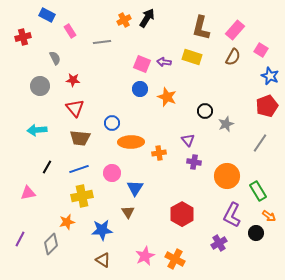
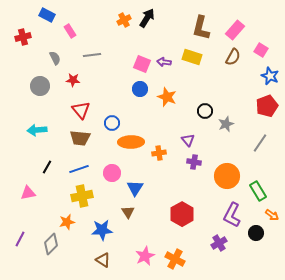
gray line at (102, 42): moved 10 px left, 13 px down
red triangle at (75, 108): moved 6 px right, 2 px down
orange arrow at (269, 216): moved 3 px right, 1 px up
